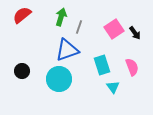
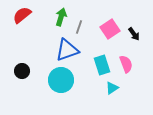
pink square: moved 4 px left
black arrow: moved 1 px left, 1 px down
pink semicircle: moved 6 px left, 3 px up
cyan circle: moved 2 px right, 1 px down
cyan triangle: moved 1 px left, 1 px down; rotated 32 degrees clockwise
